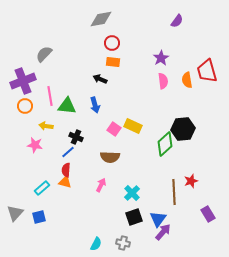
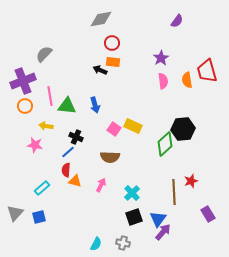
black arrow: moved 9 px up
orange triangle: moved 10 px right, 1 px up
